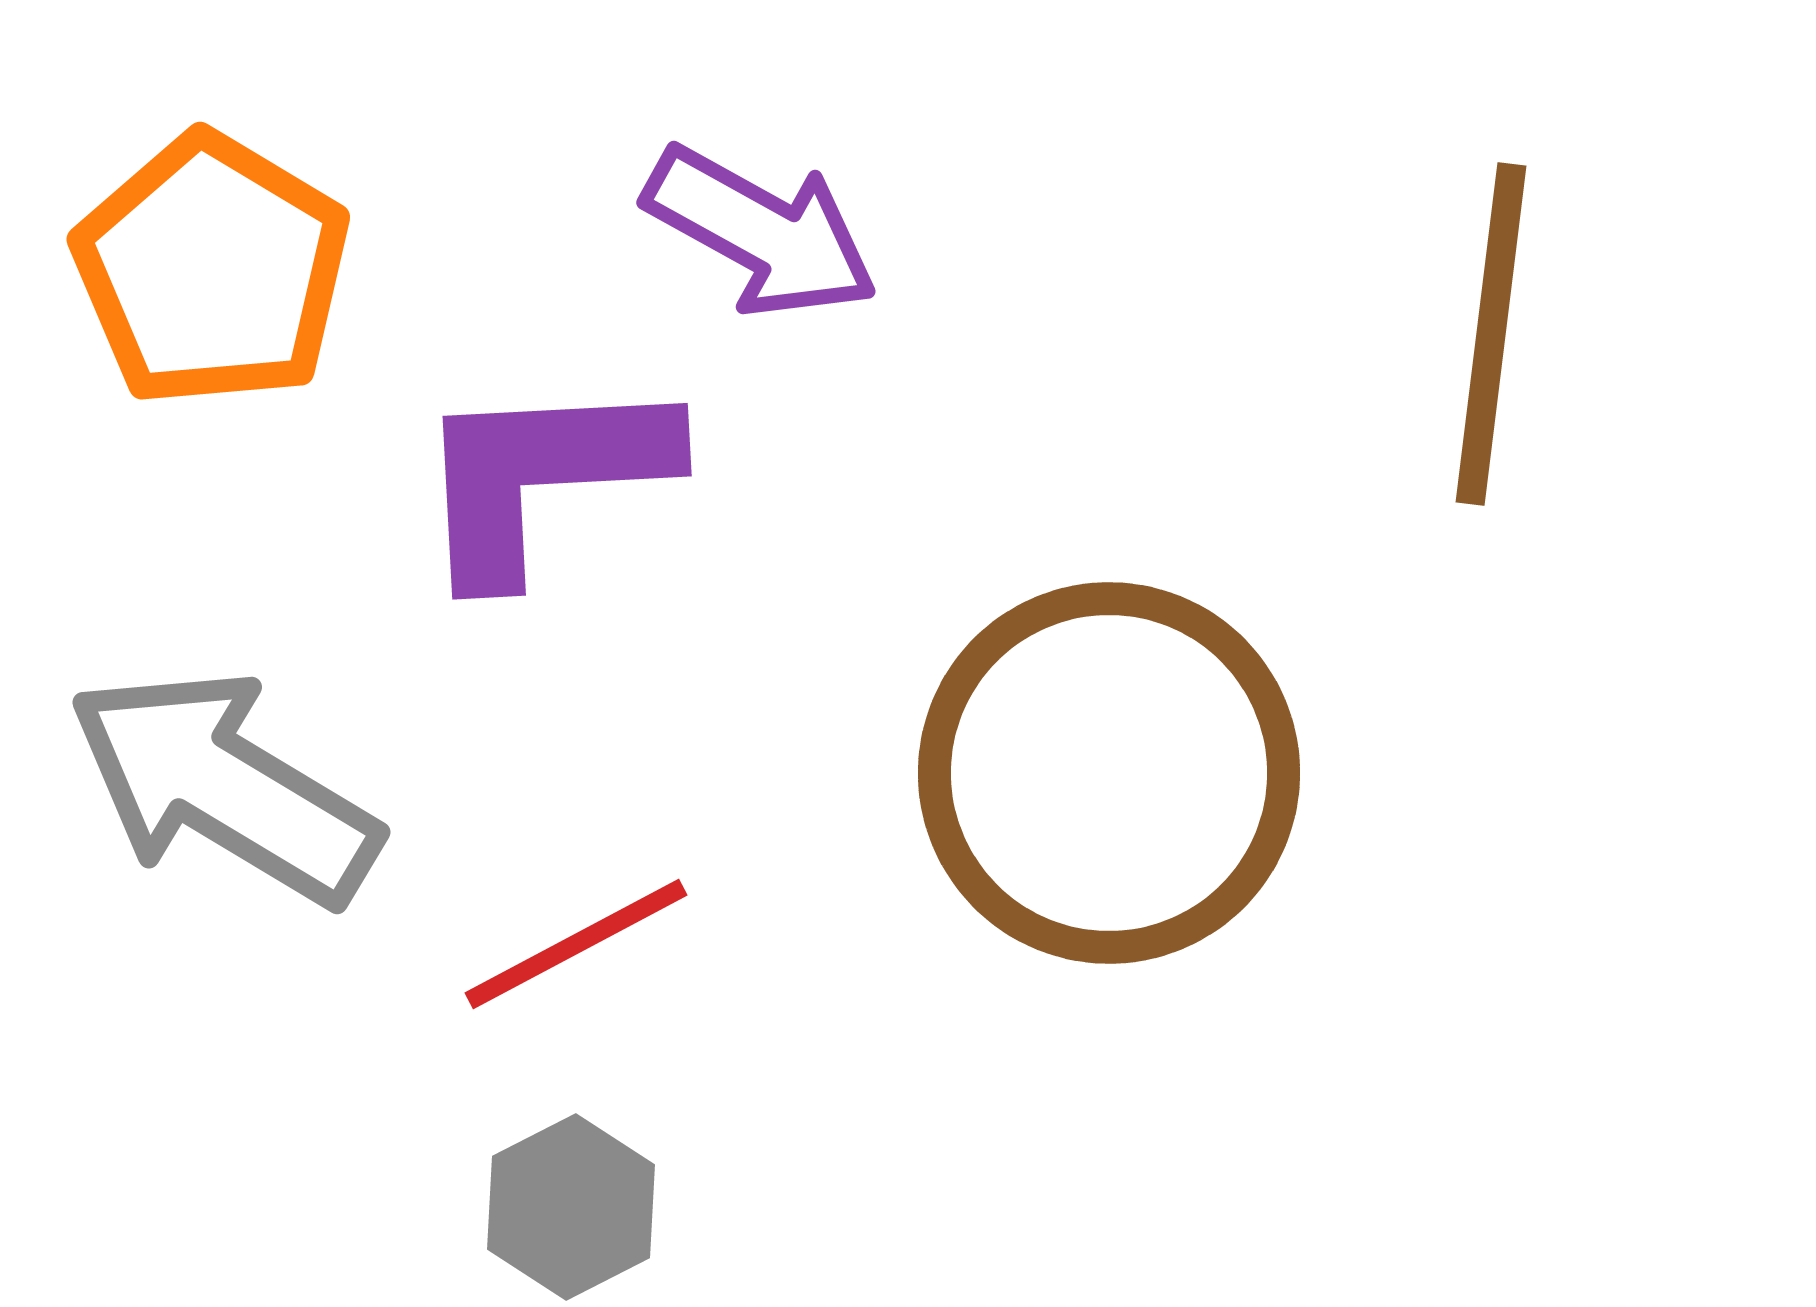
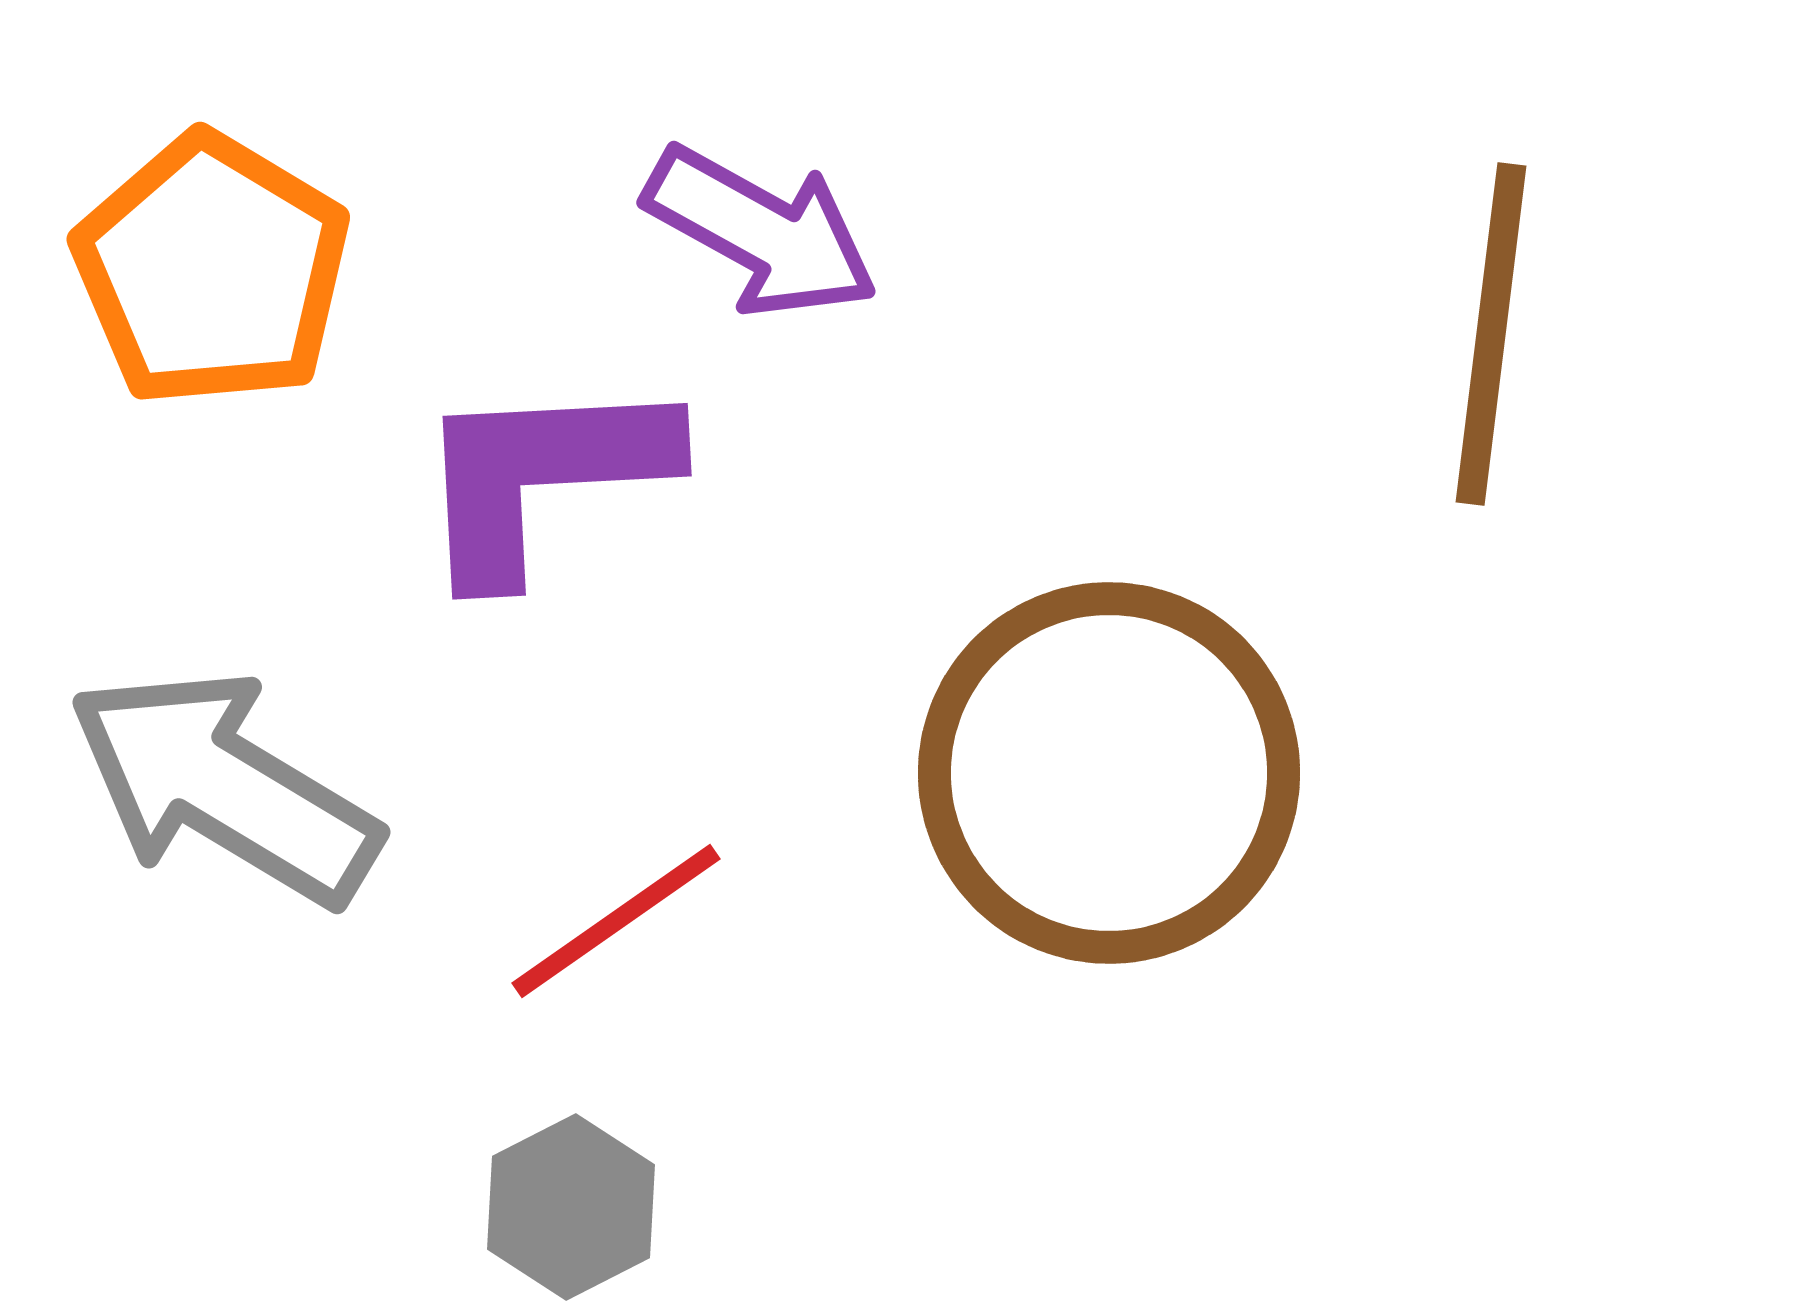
red line: moved 40 px right, 23 px up; rotated 7 degrees counterclockwise
